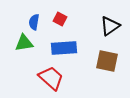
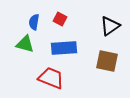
green triangle: moved 1 px right, 1 px down; rotated 24 degrees clockwise
red trapezoid: rotated 20 degrees counterclockwise
